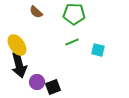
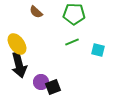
yellow ellipse: moved 1 px up
purple circle: moved 4 px right
